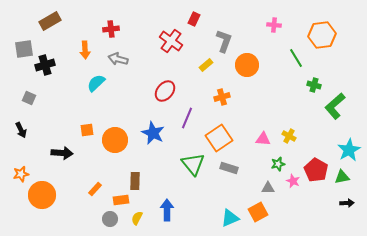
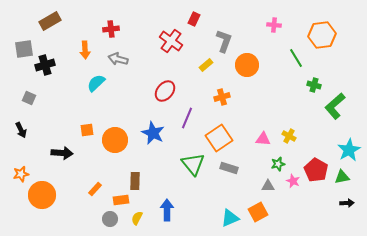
gray triangle at (268, 188): moved 2 px up
